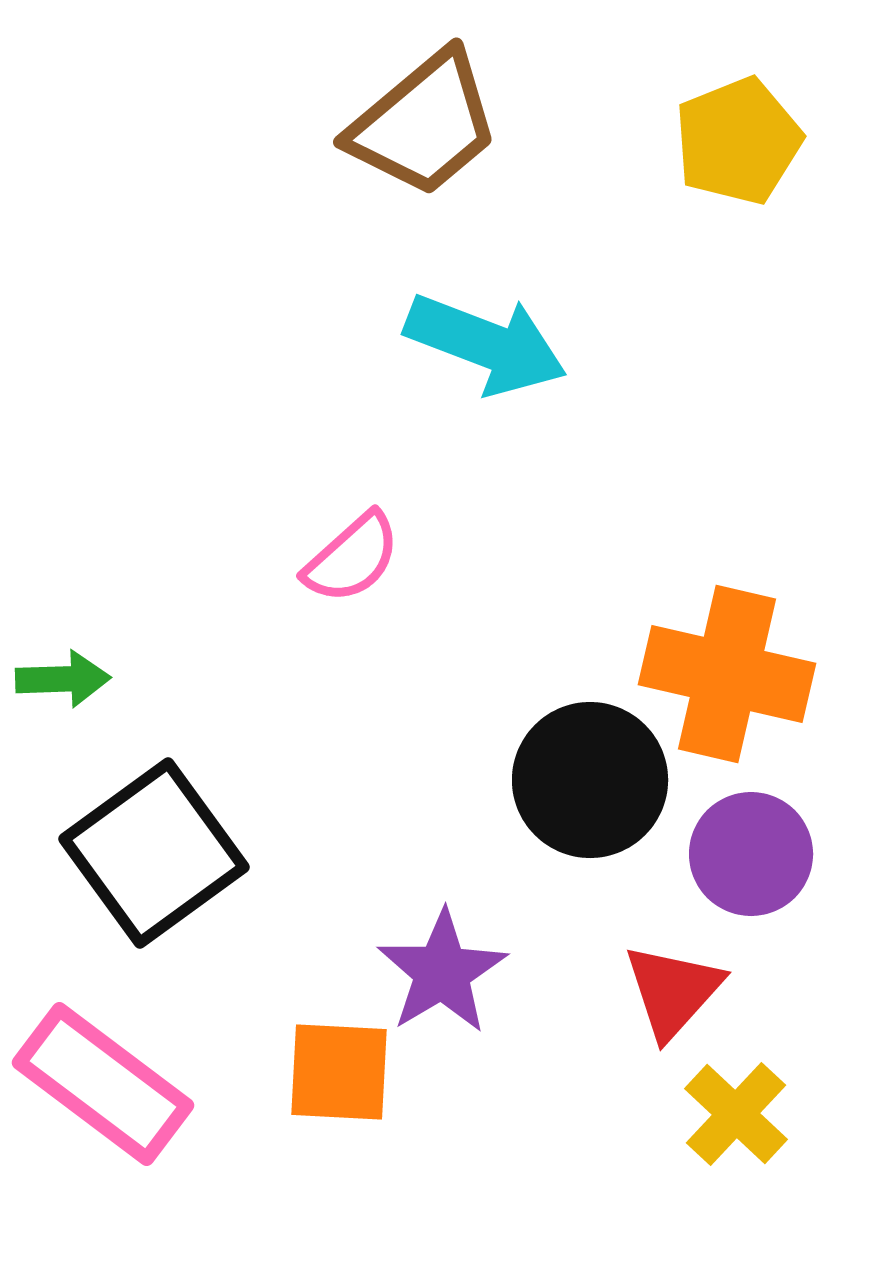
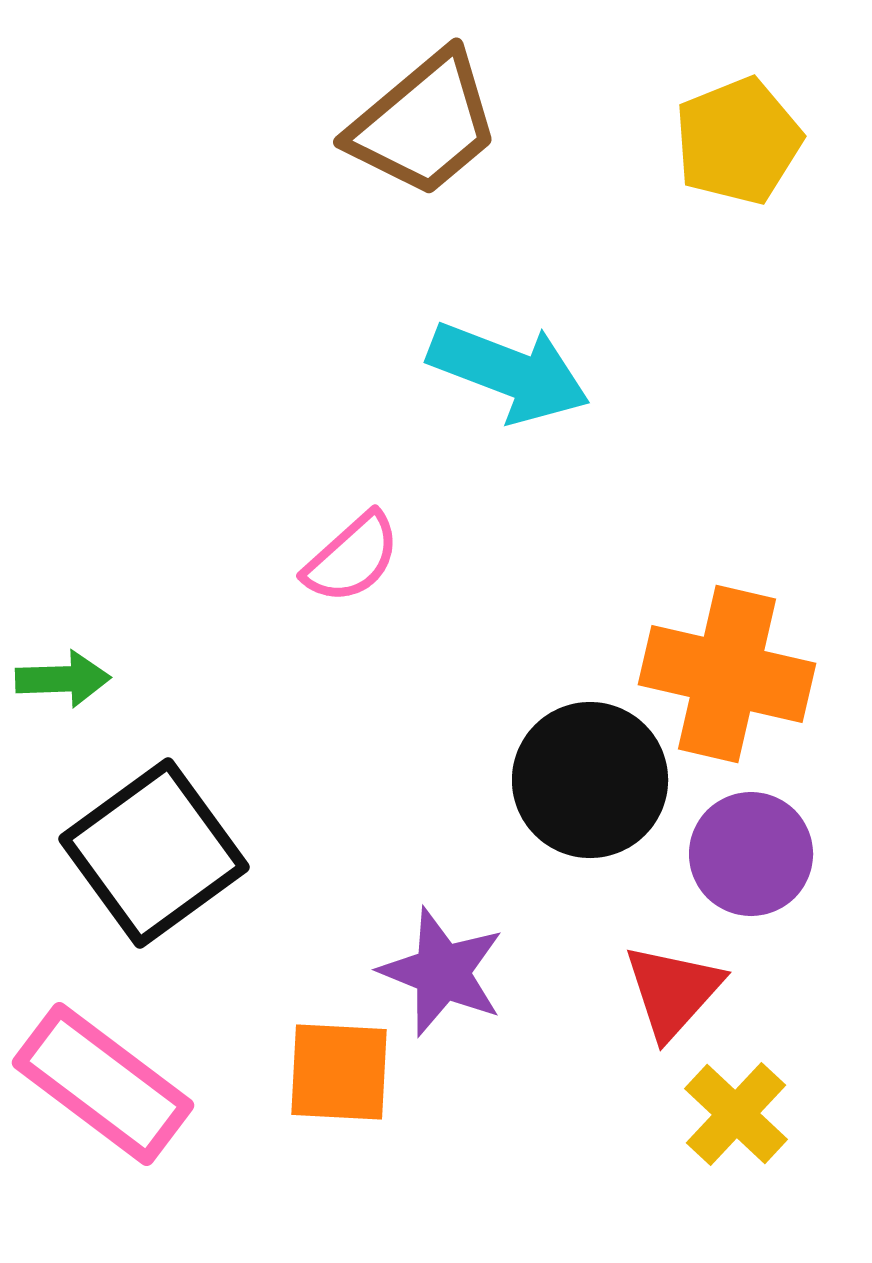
cyan arrow: moved 23 px right, 28 px down
purple star: rotated 19 degrees counterclockwise
